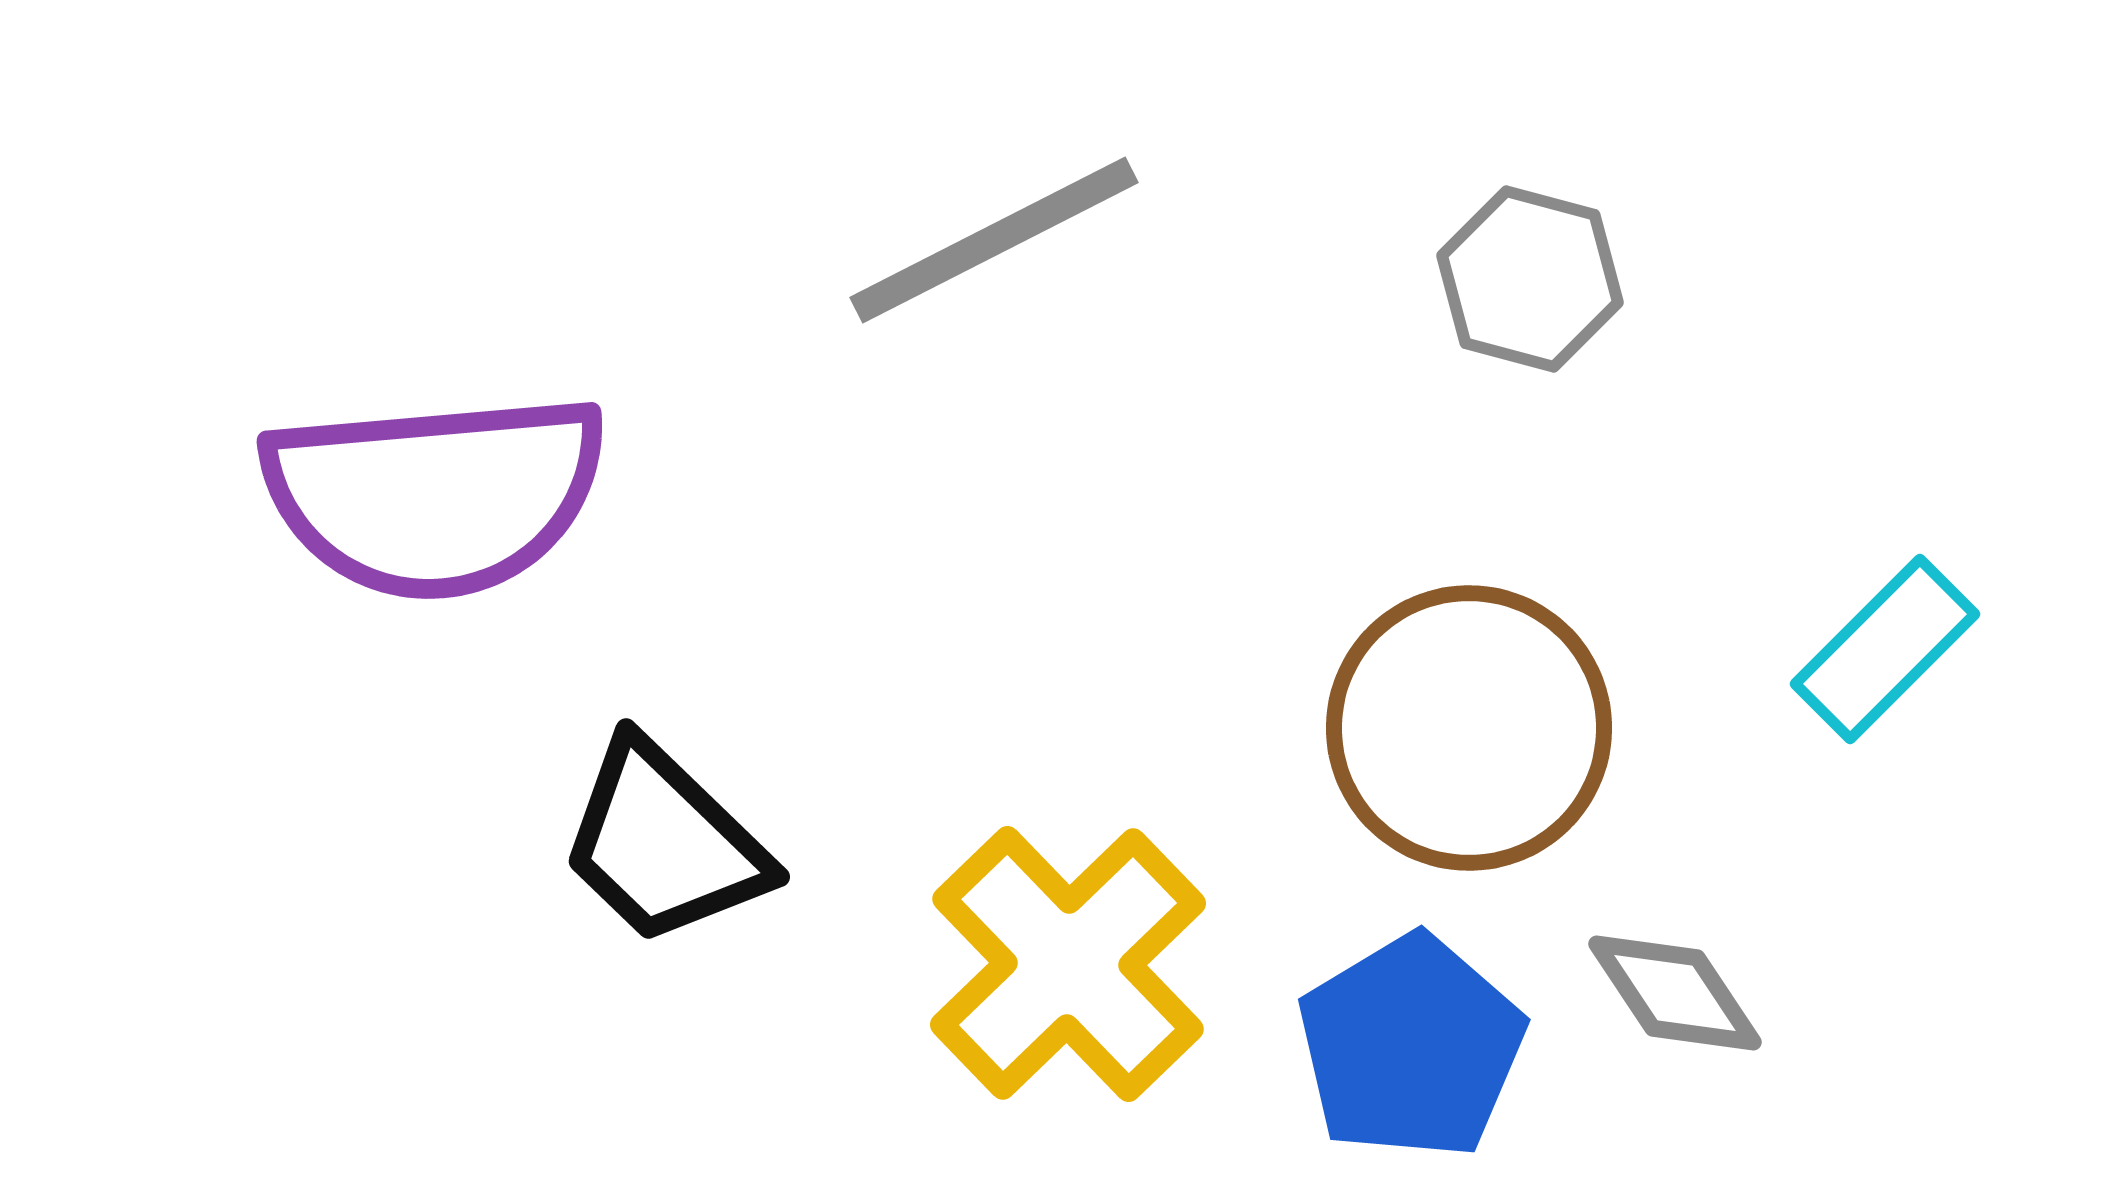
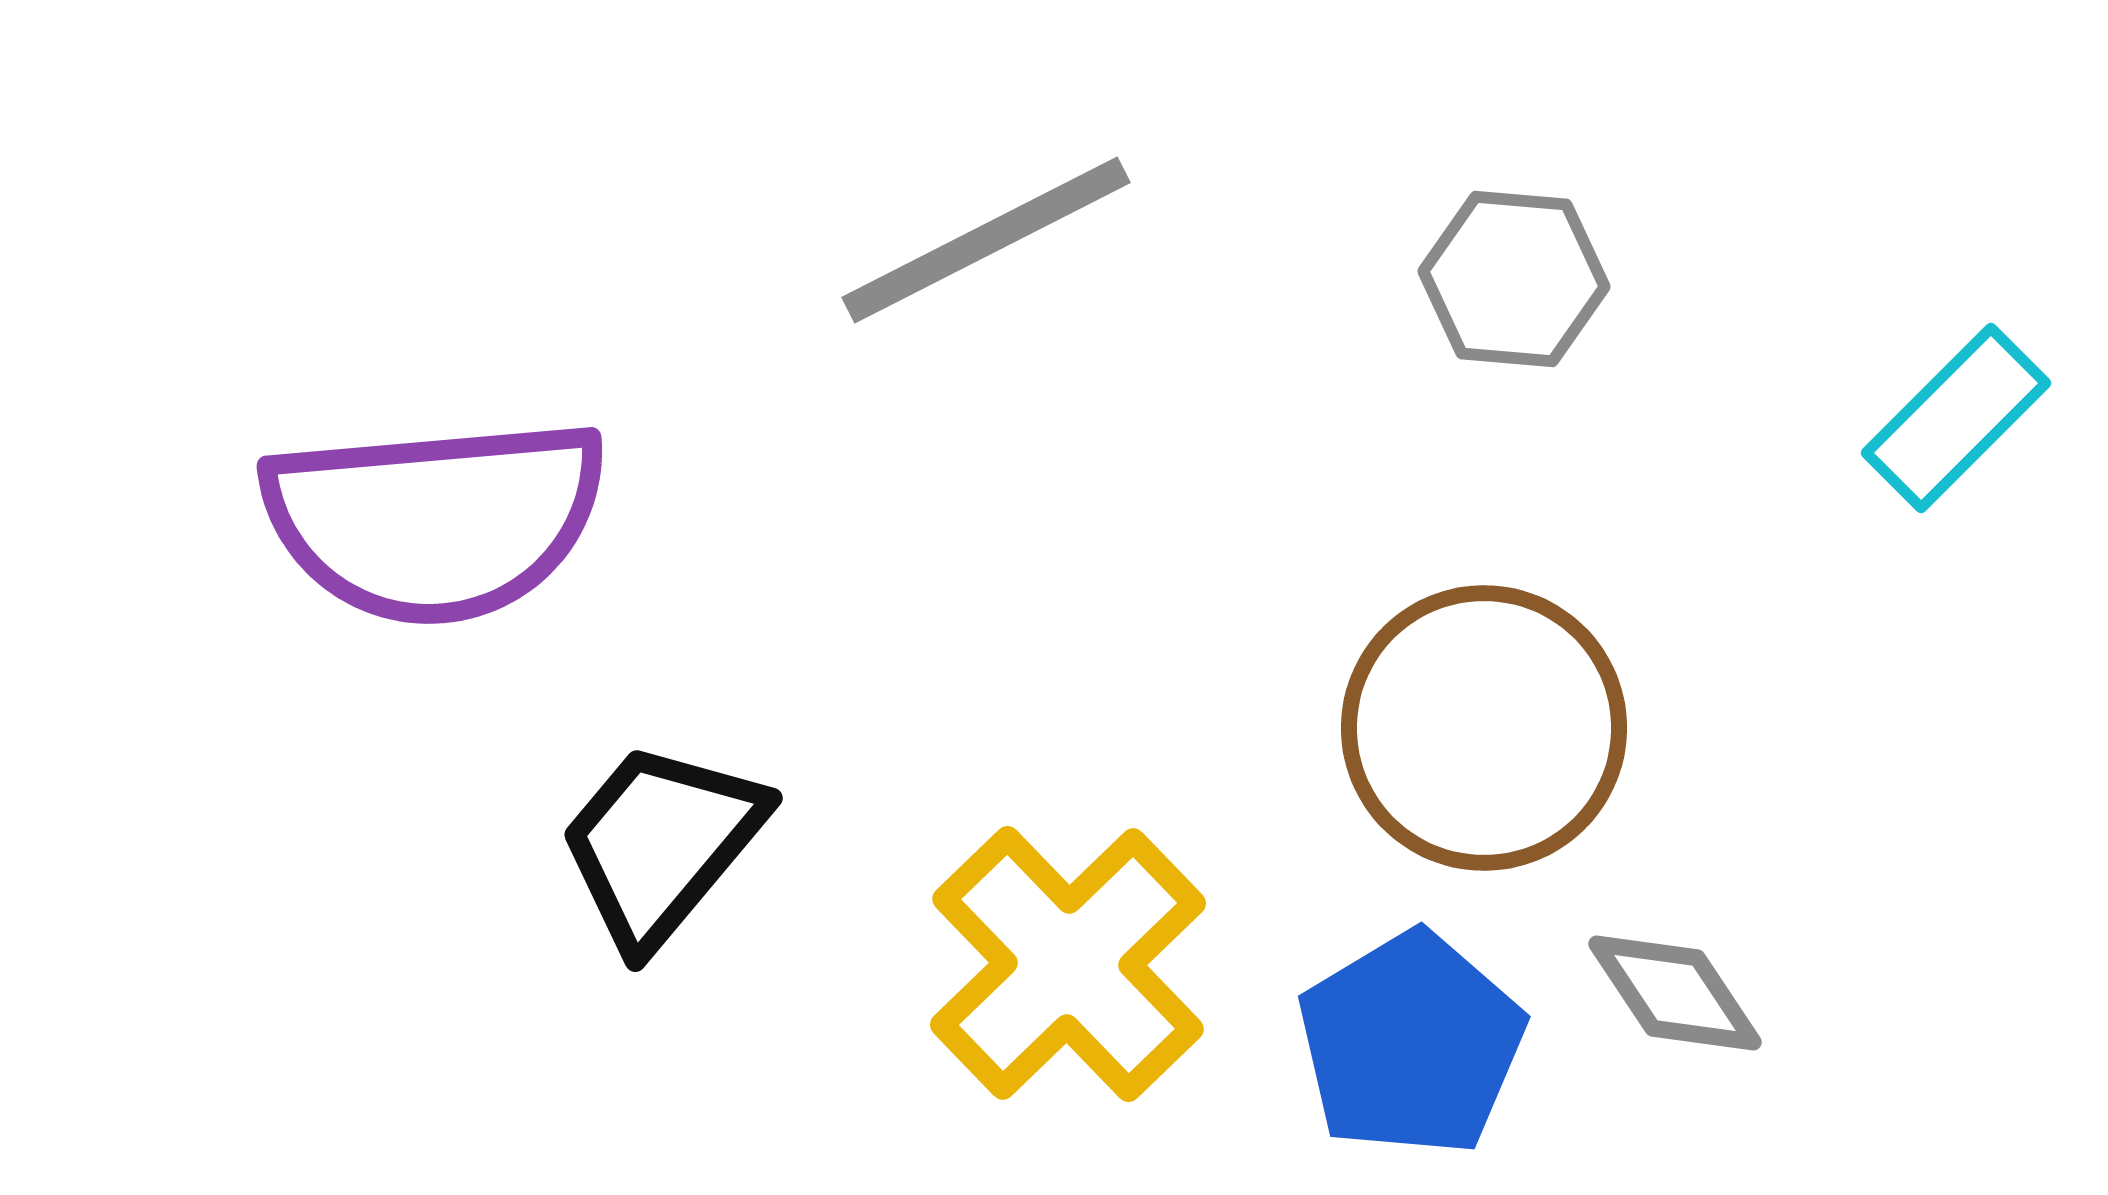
gray line: moved 8 px left
gray hexagon: moved 16 px left; rotated 10 degrees counterclockwise
purple semicircle: moved 25 px down
cyan rectangle: moved 71 px right, 231 px up
brown circle: moved 15 px right
black trapezoid: moved 3 px left, 1 px down; rotated 86 degrees clockwise
blue pentagon: moved 3 px up
